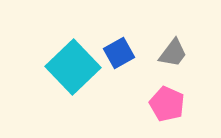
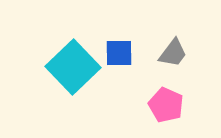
blue square: rotated 28 degrees clockwise
pink pentagon: moved 1 px left, 1 px down
